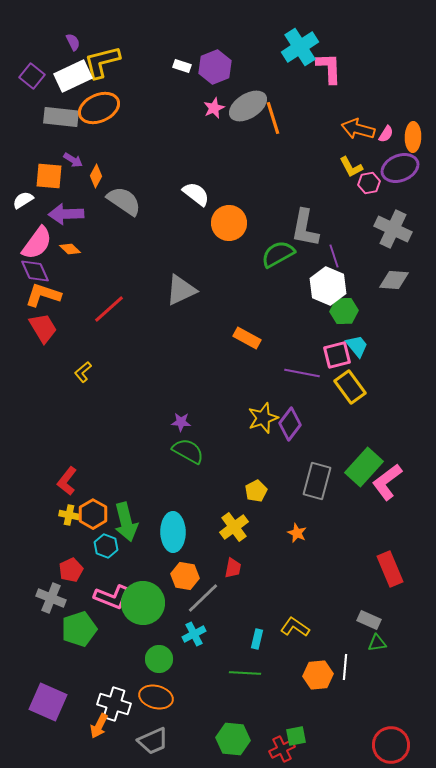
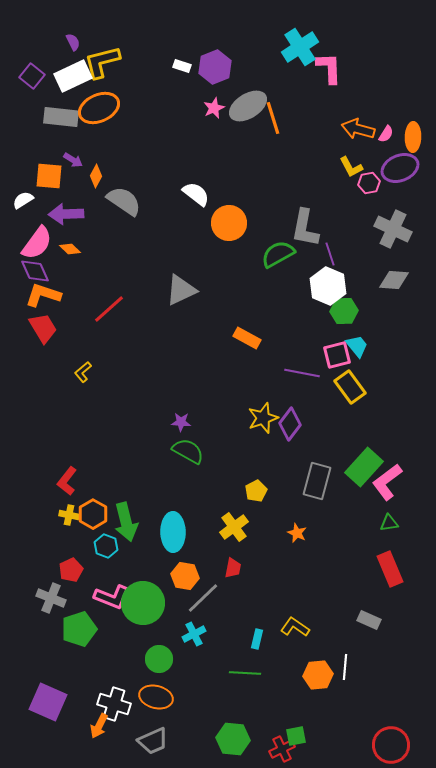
purple line at (334, 256): moved 4 px left, 2 px up
green triangle at (377, 643): moved 12 px right, 120 px up
